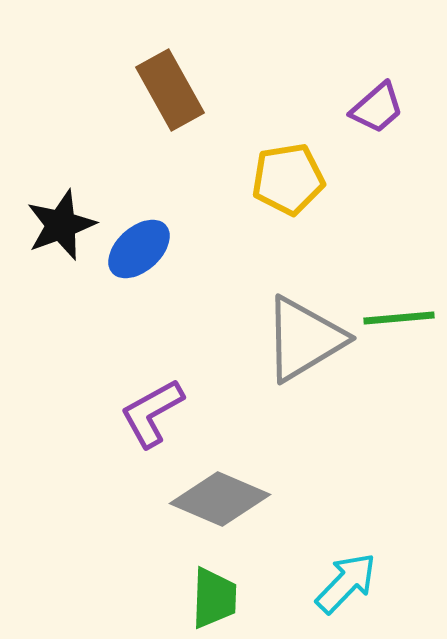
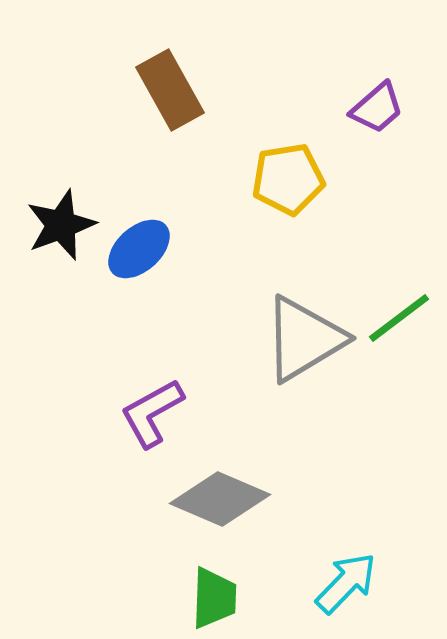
green line: rotated 32 degrees counterclockwise
